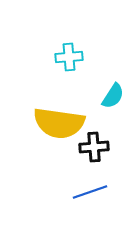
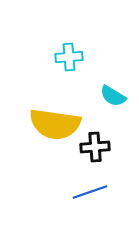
cyan semicircle: rotated 88 degrees clockwise
yellow semicircle: moved 4 px left, 1 px down
black cross: moved 1 px right
